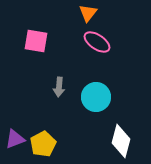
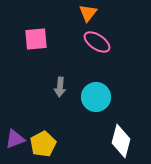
pink square: moved 2 px up; rotated 15 degrees counterclockwise
gray arrow: moved 1 px right
